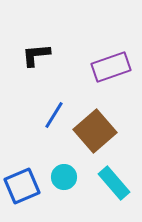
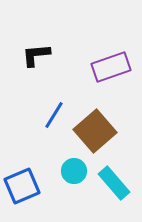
cyan circle: moved 10 px right, 6 px up
